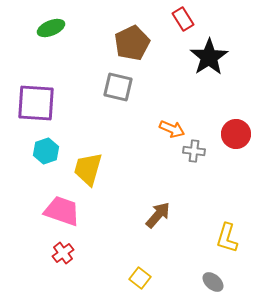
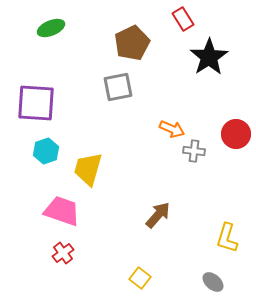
gray square: rotated 24 degrees counterclockwise
